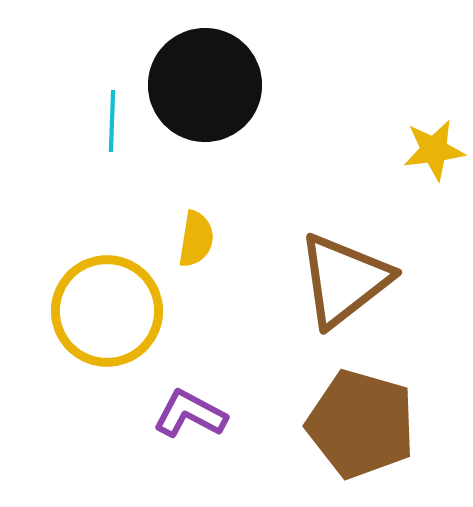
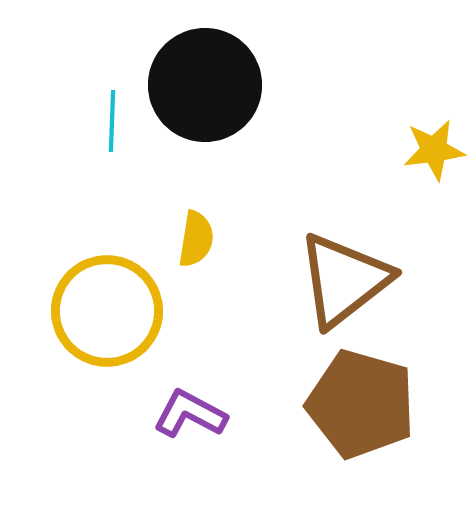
brown pentagon: moved 20 px up
